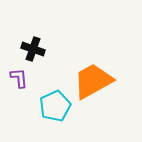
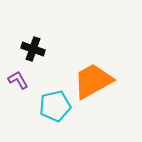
purple L-shape: moved 1 px left, 2 px down; rotated 25 degrees counterclockwise
cyan pentagon: rotated 12 degrees clockwise
